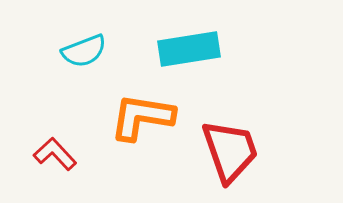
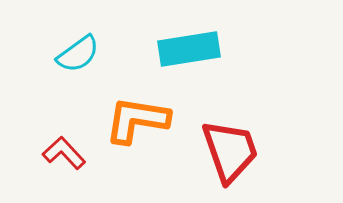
cyan semicircle: moved 6 px left, 3 px down; rotated 15 degrees counterclockwise
orange L-shape: moved 5 px left, 3 px down
red L-shape: moved 9 px right, 1 px up
